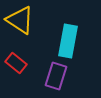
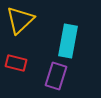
yellow triangle: rotated 44 degrees clockwise
red rectangle: rotated 25 degrees counterclockwise
